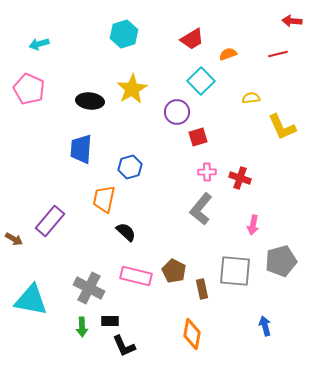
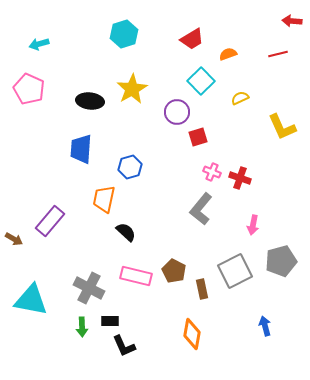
yellow semicircle: moved 11 px left; rotated 18 degrees counterclockwise
pink cross: moved 5 px right; rotated 24 degrees clockwise
gray square: rotated 32 degrees counterclockwise
